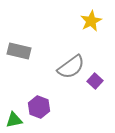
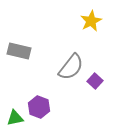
gray semicircle: rotated 16 degrees counterclockwise
green triangle: moved 1 px right, 2 px up
